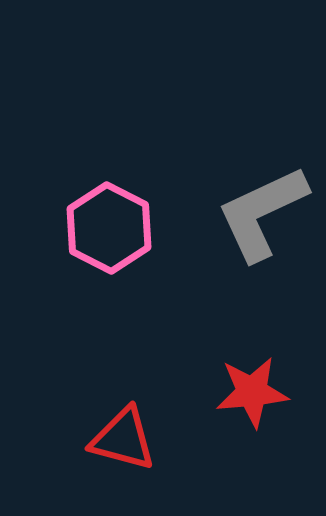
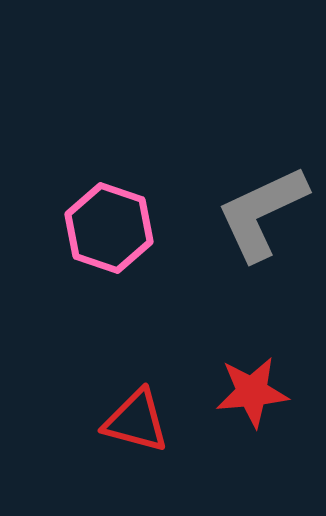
pink hexagon: rotated 8 degrees counterclockwise
red triangle: moved 13 px right, 18 px up
